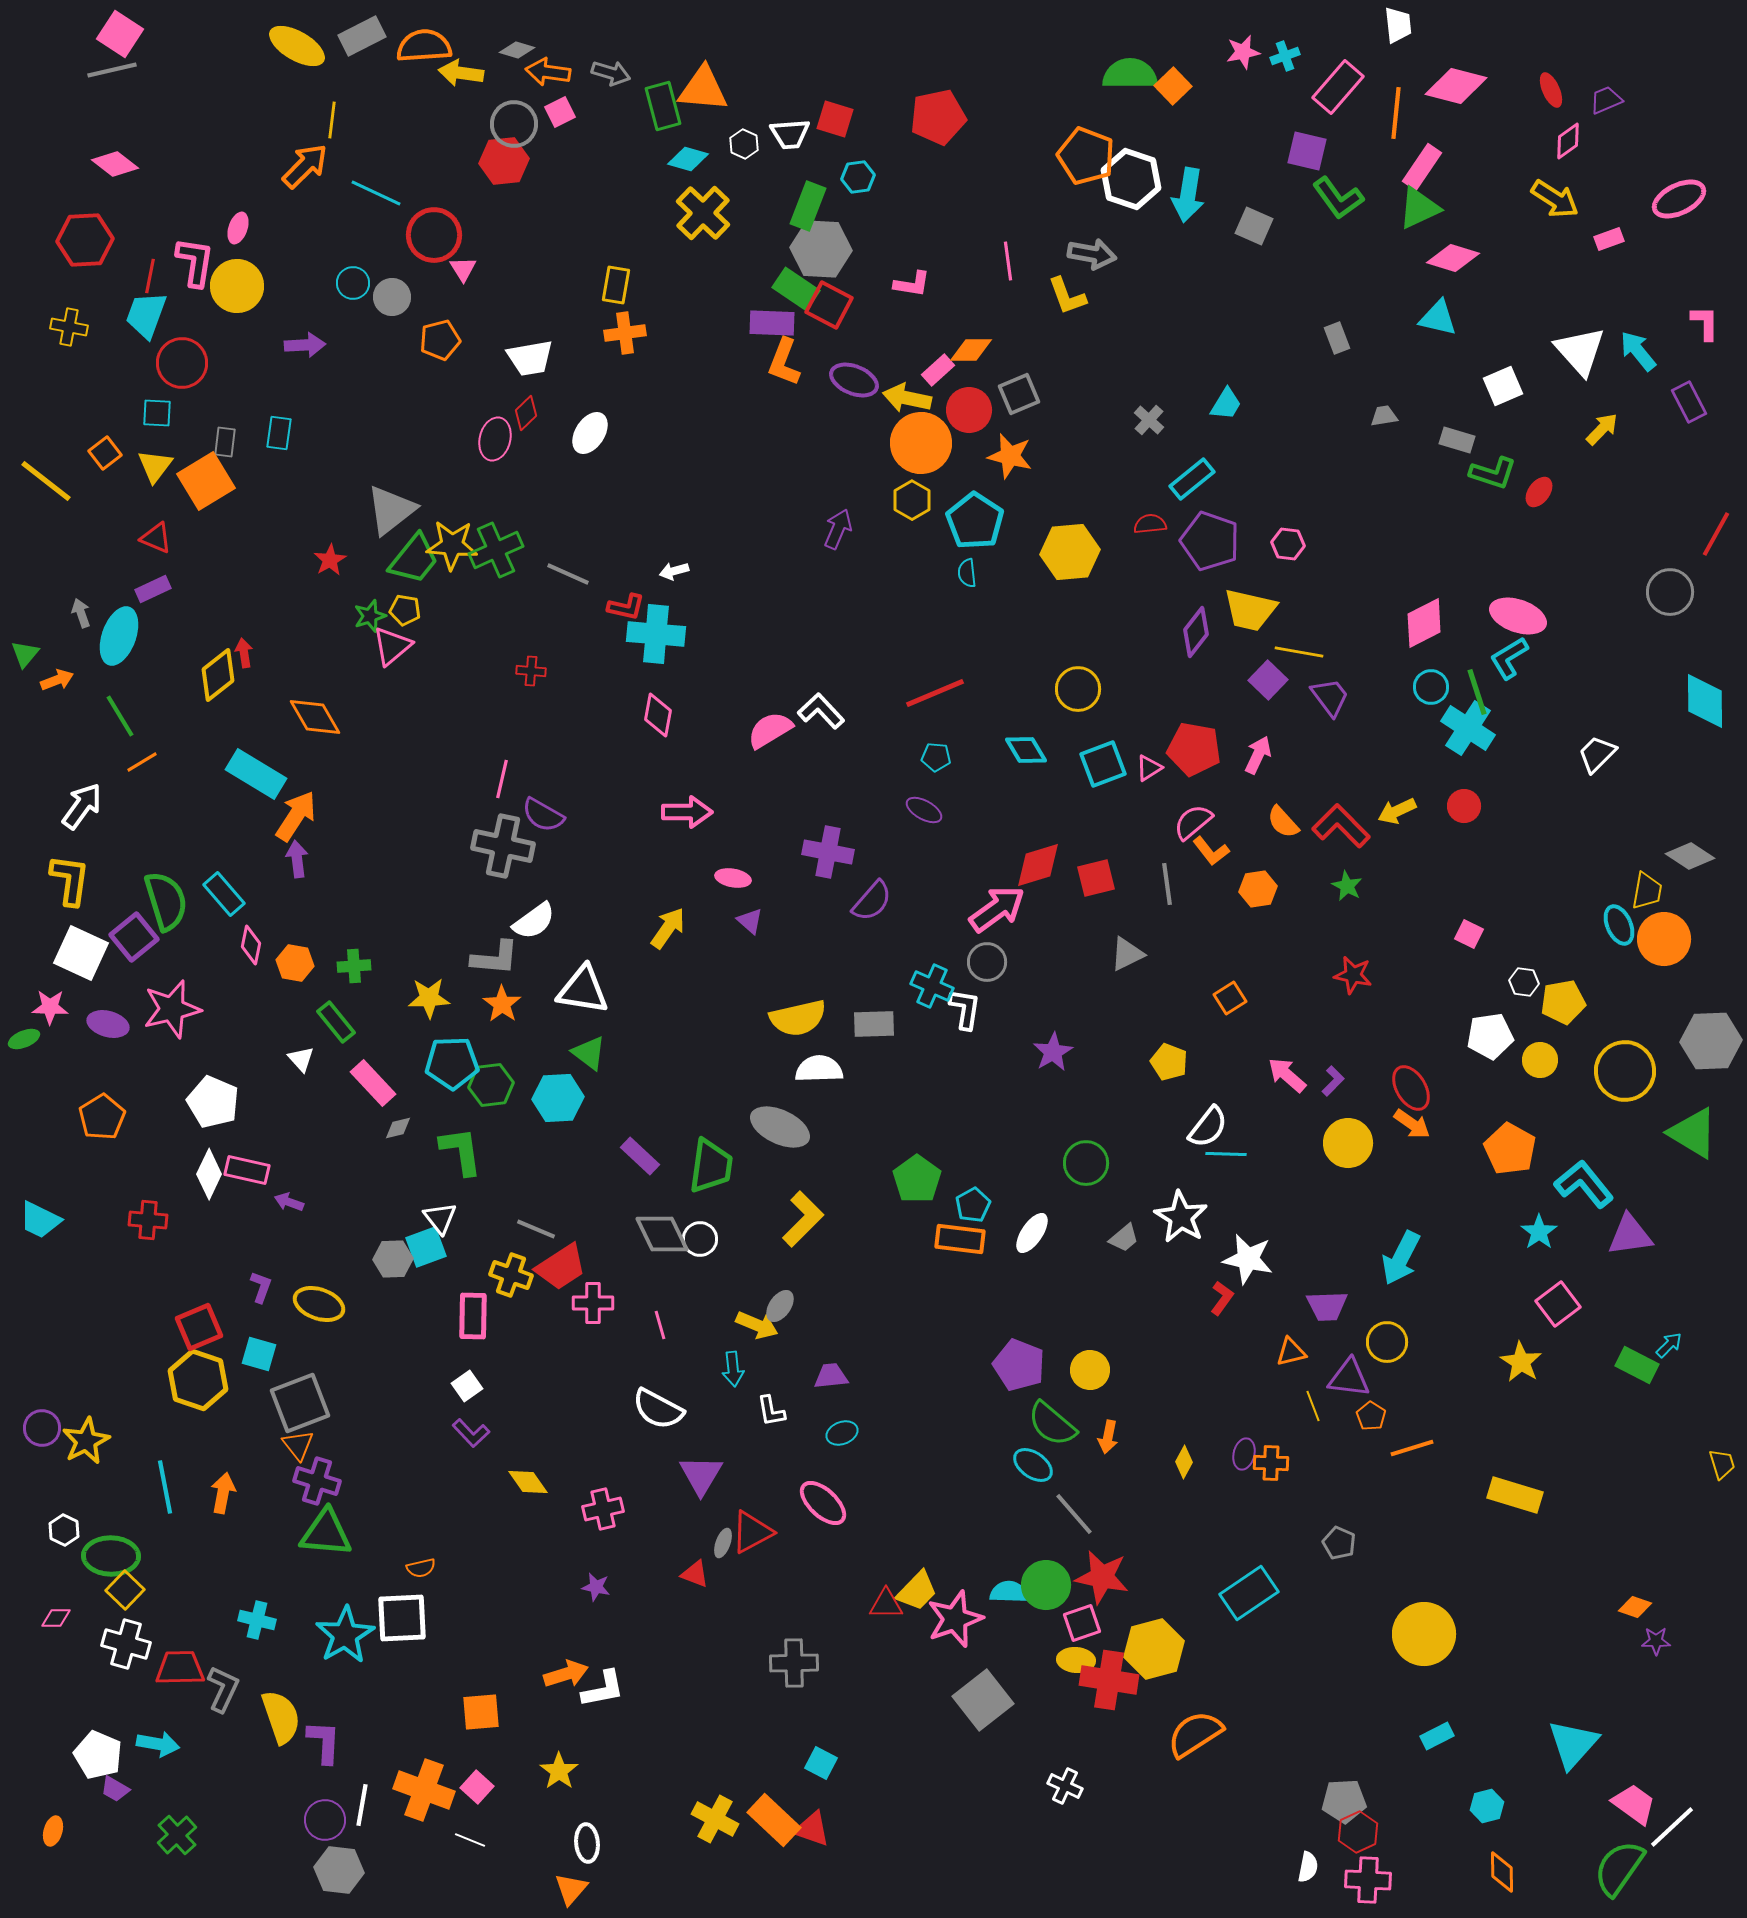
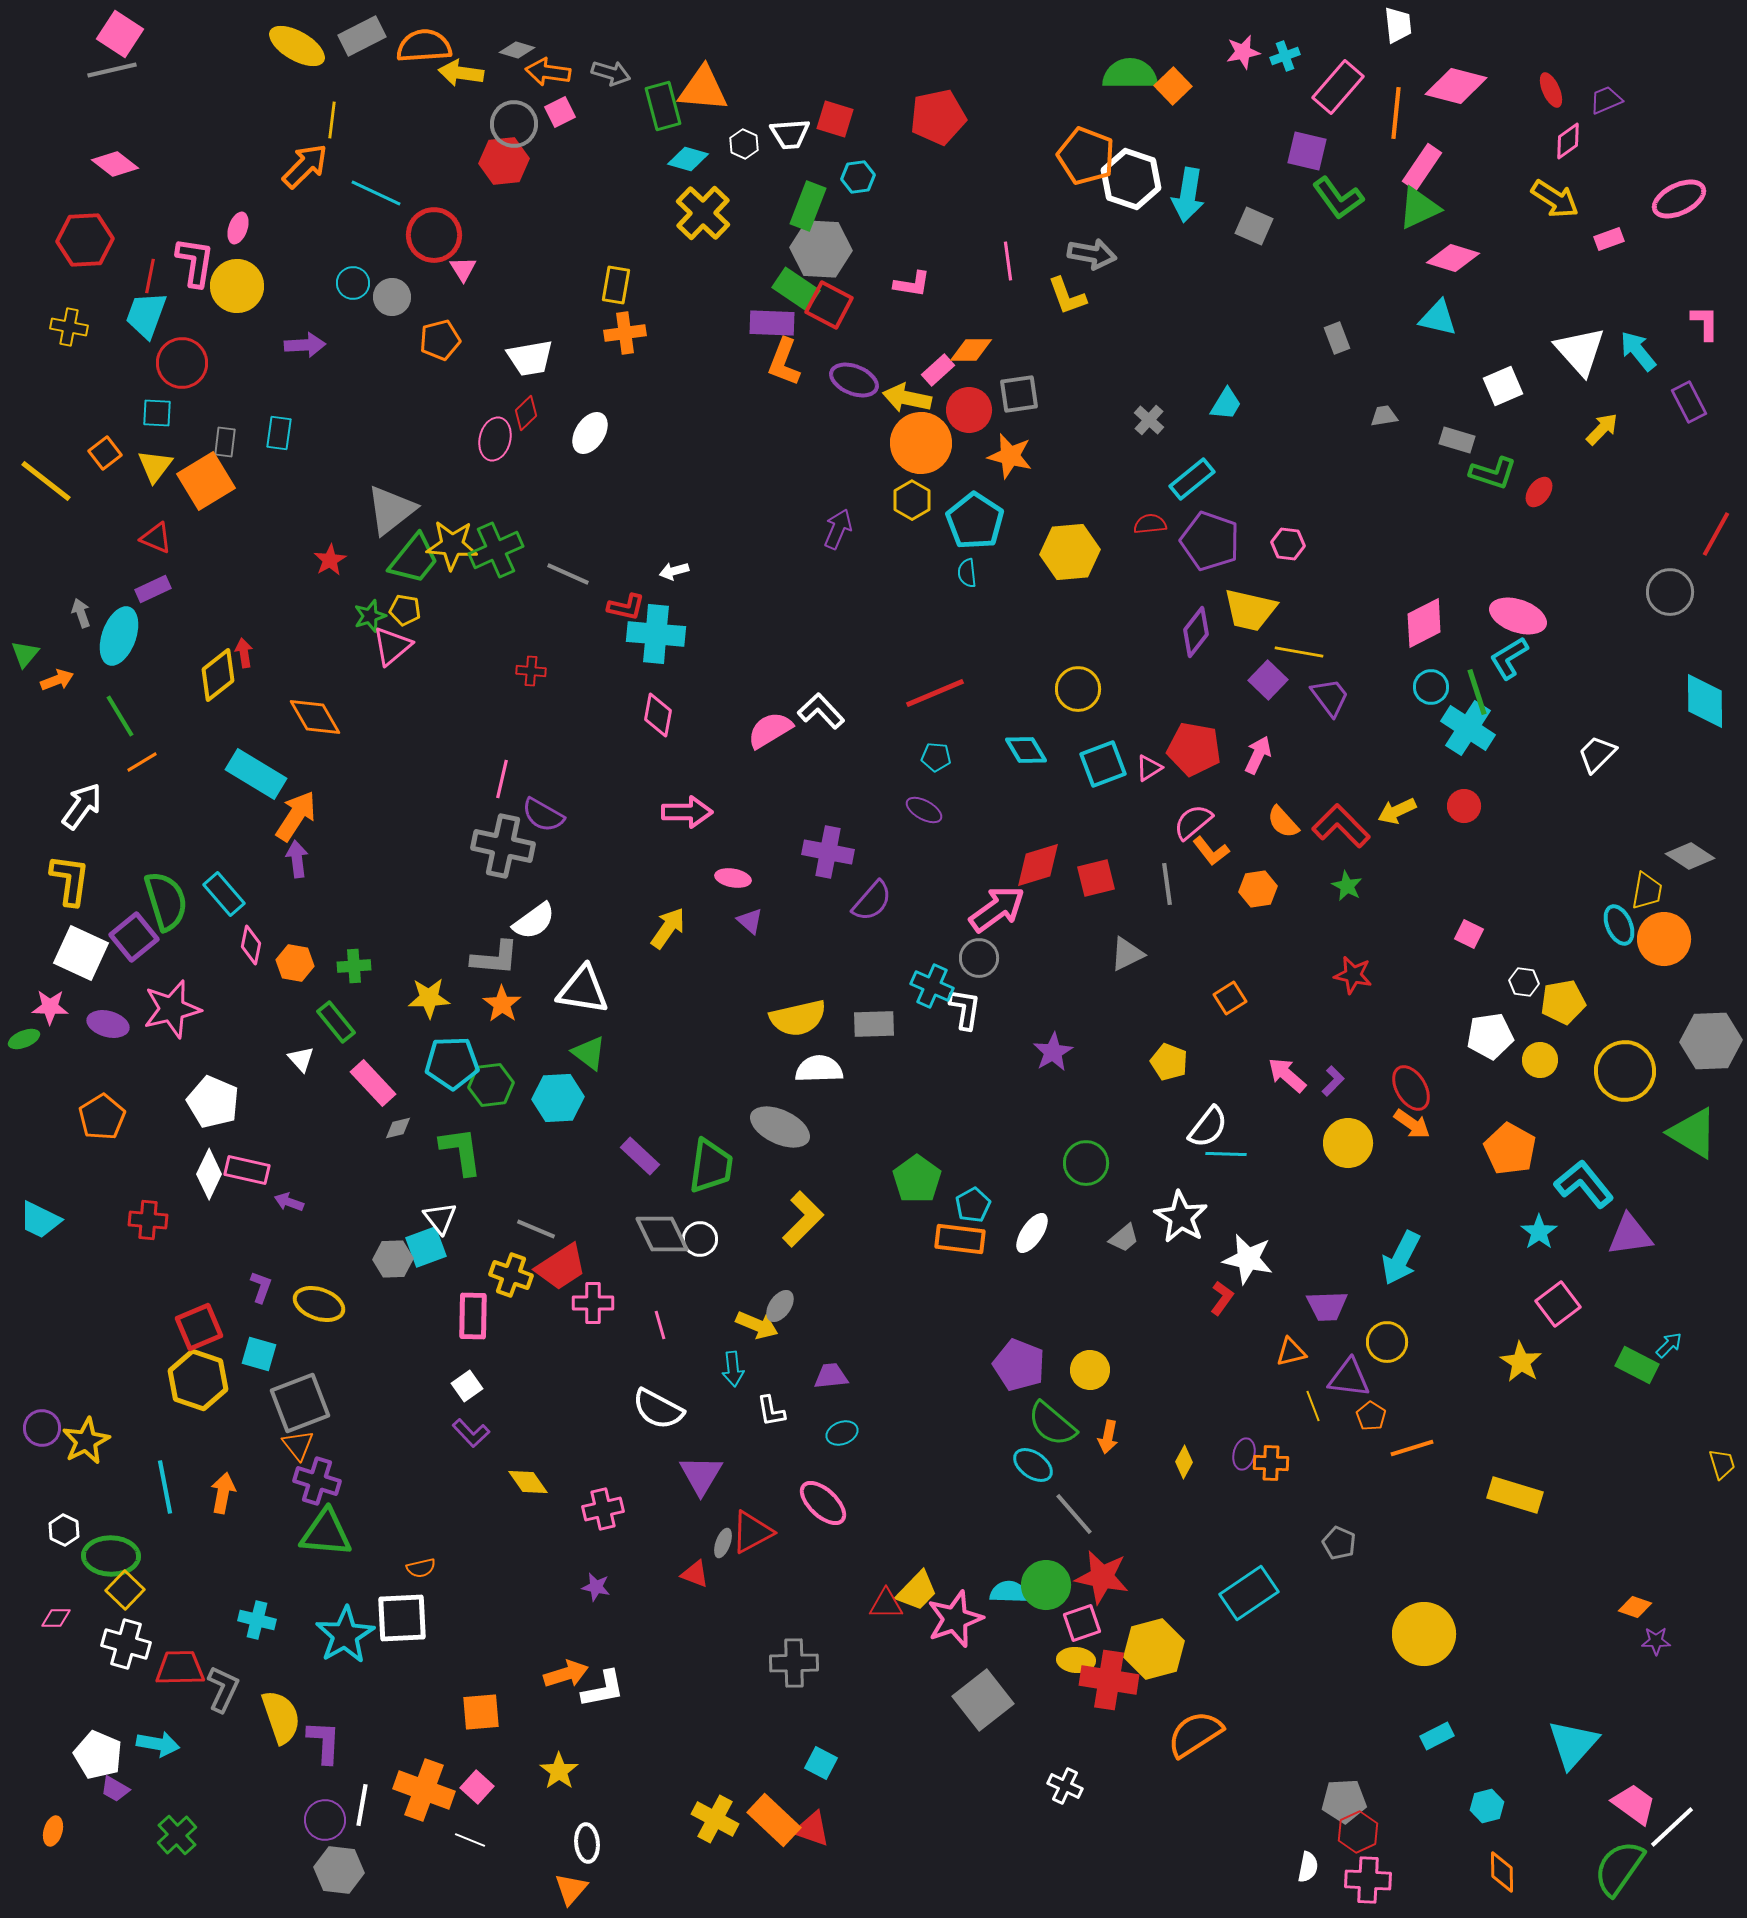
gray square at (1019, 394): rotated 15 degrees clockwise
gray circle at (987, 962): moved 8 px left, 4 px up
